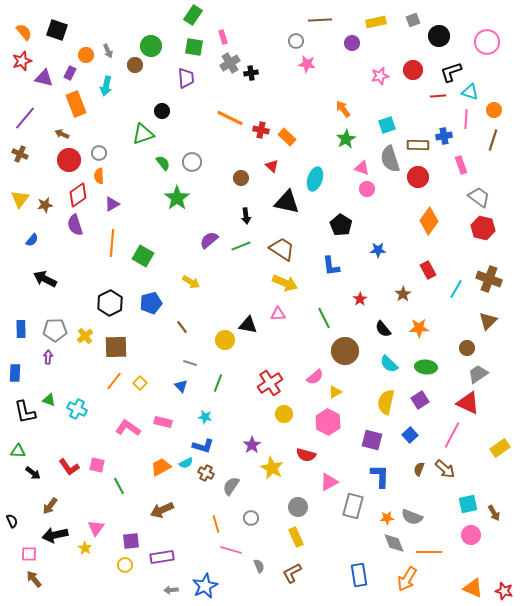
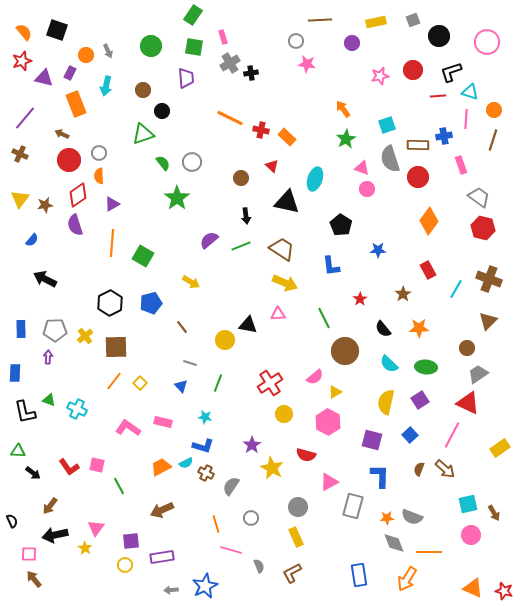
brown circle at (135, 65): moved 8 px right, 25 px down
